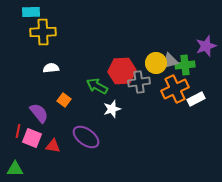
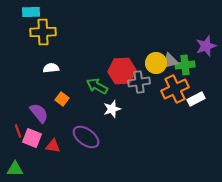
orange square: moved 2 px left, 1 px up
red line: rotated 32 degrees counterclockwise
